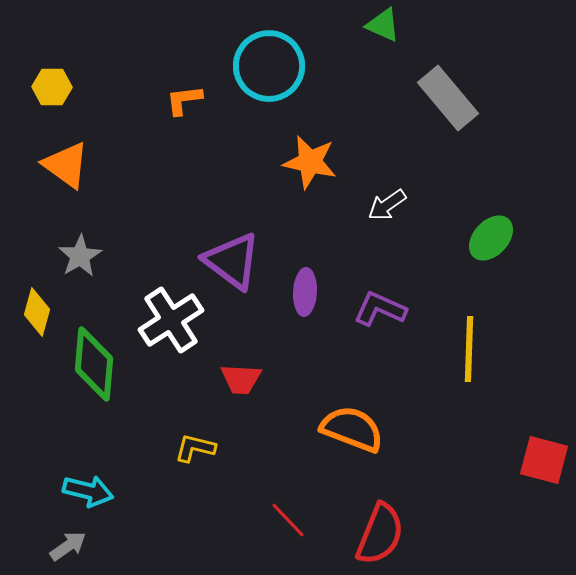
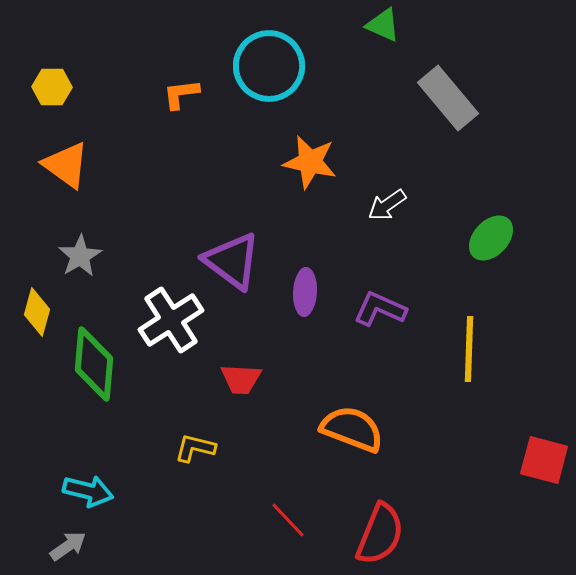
orange L-shape: moved 3 px left, 6 px up
